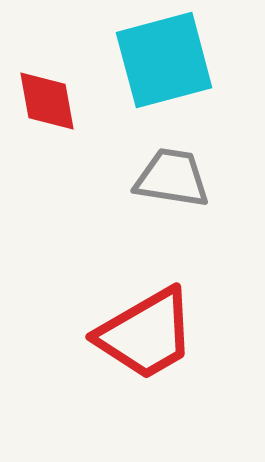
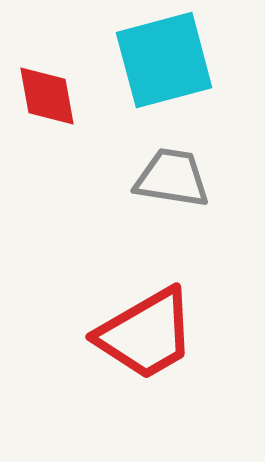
red diamond: moved 5 px up
